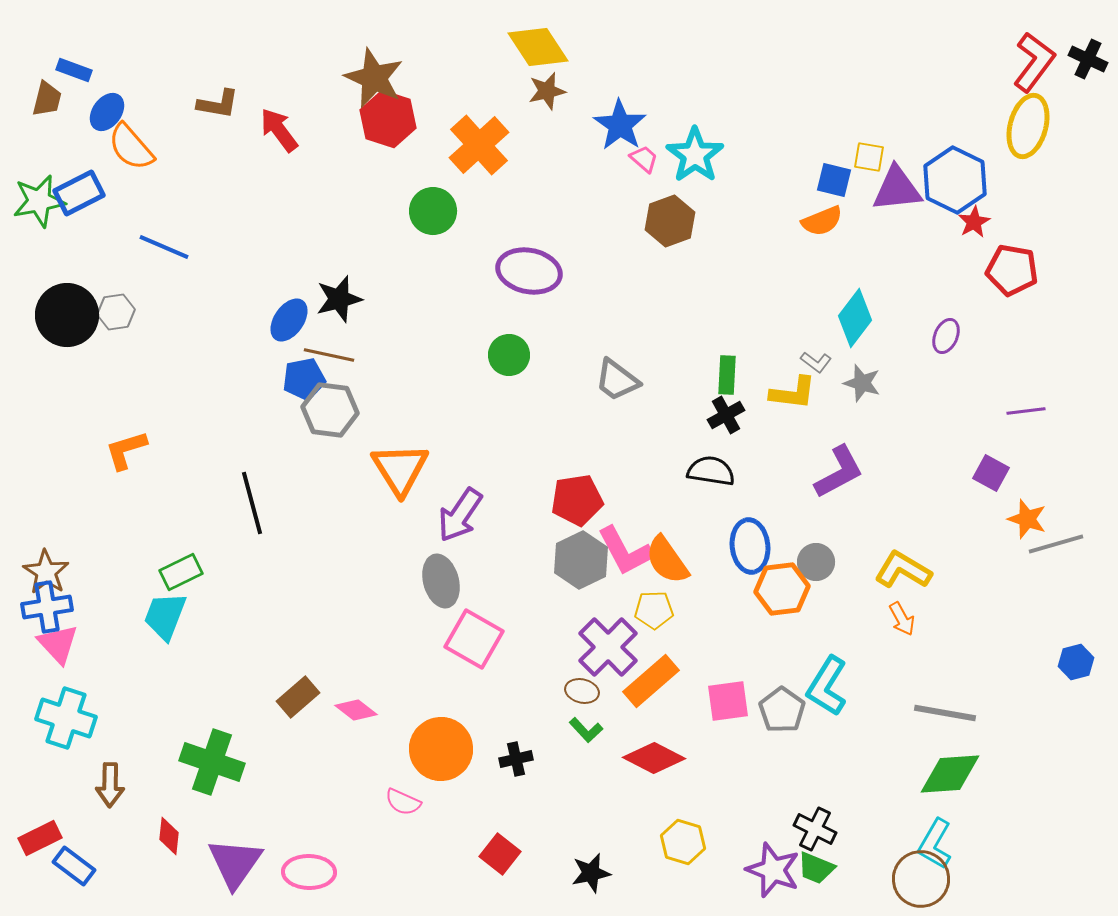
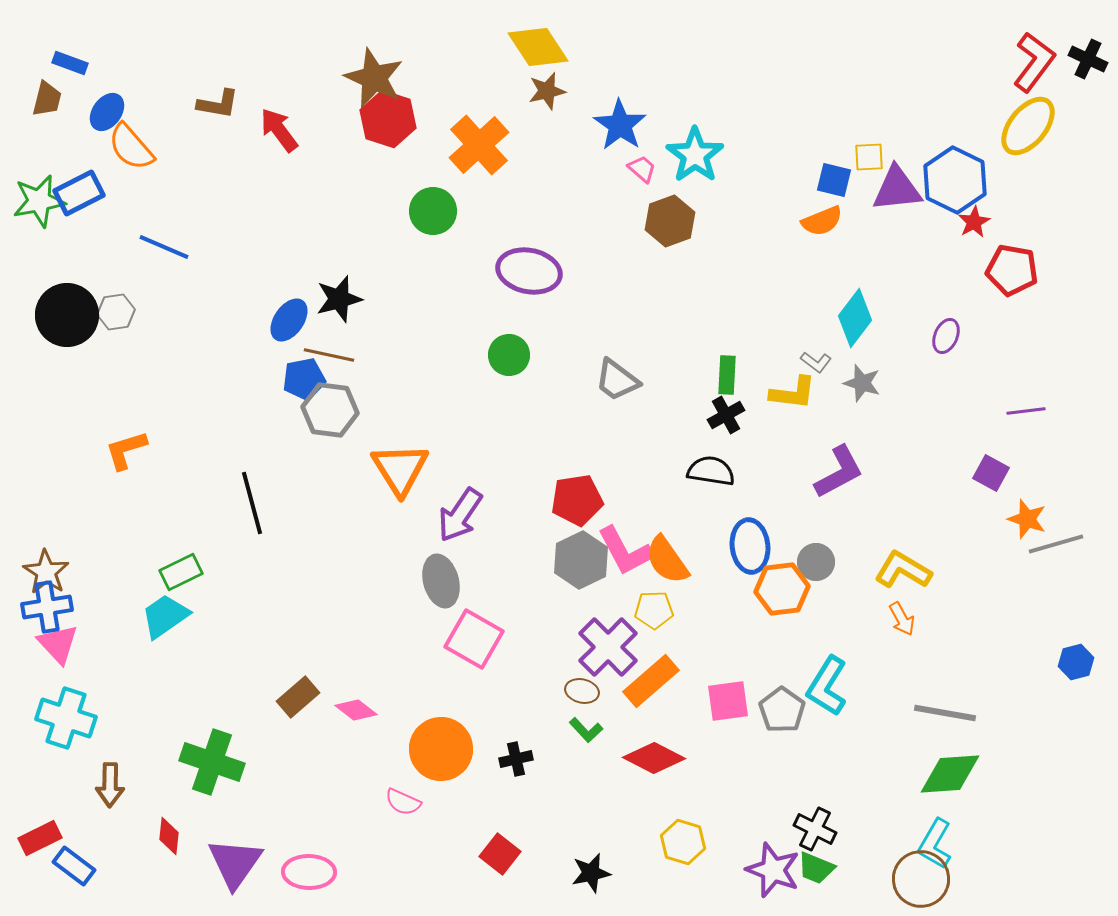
blue rectangle at (74, 70): moved 4 px left, 7 px up
yellow ellipse at (1028, 126): rotated 24 degrees clockwise
yellow square at (869, 157): rotated 12 degrees counterclockwise
pink trapezoid at (644, 159): moved 2 px left, 10 px down
cyan trapezoid at (165, 616): rotated 34 degrees clockwise
